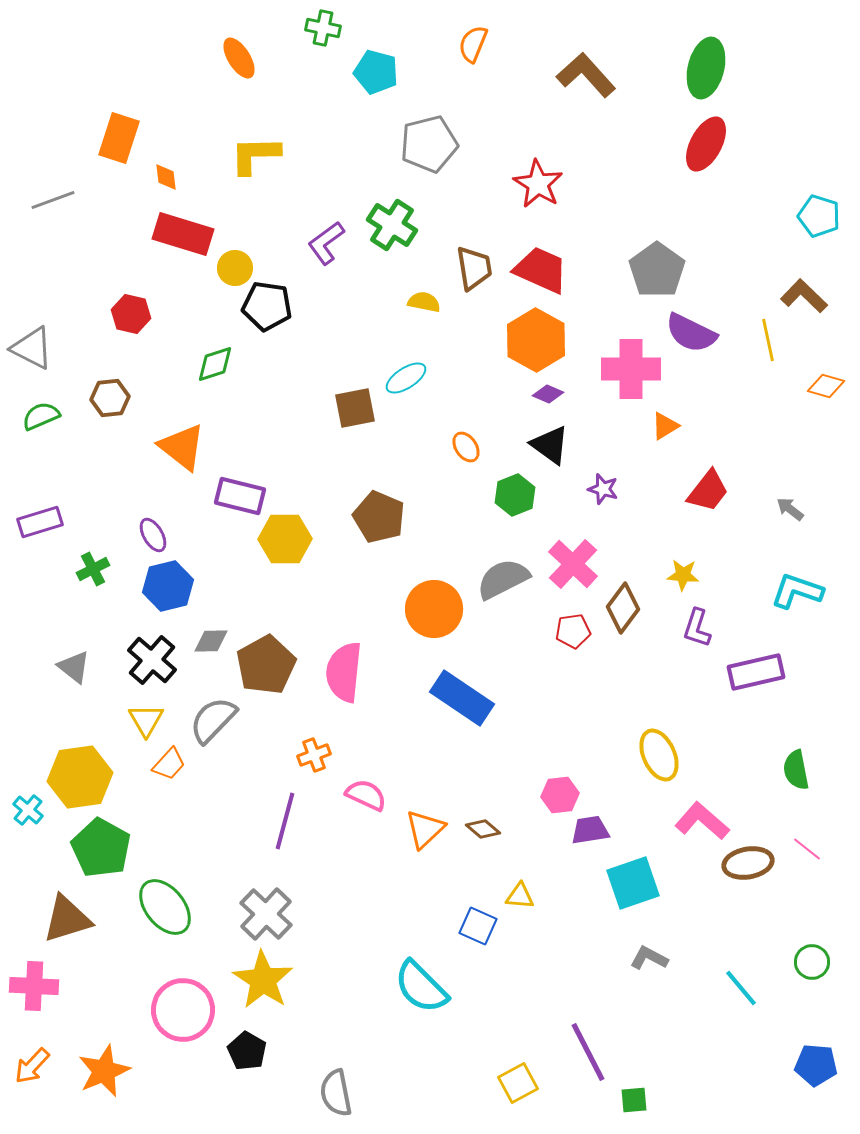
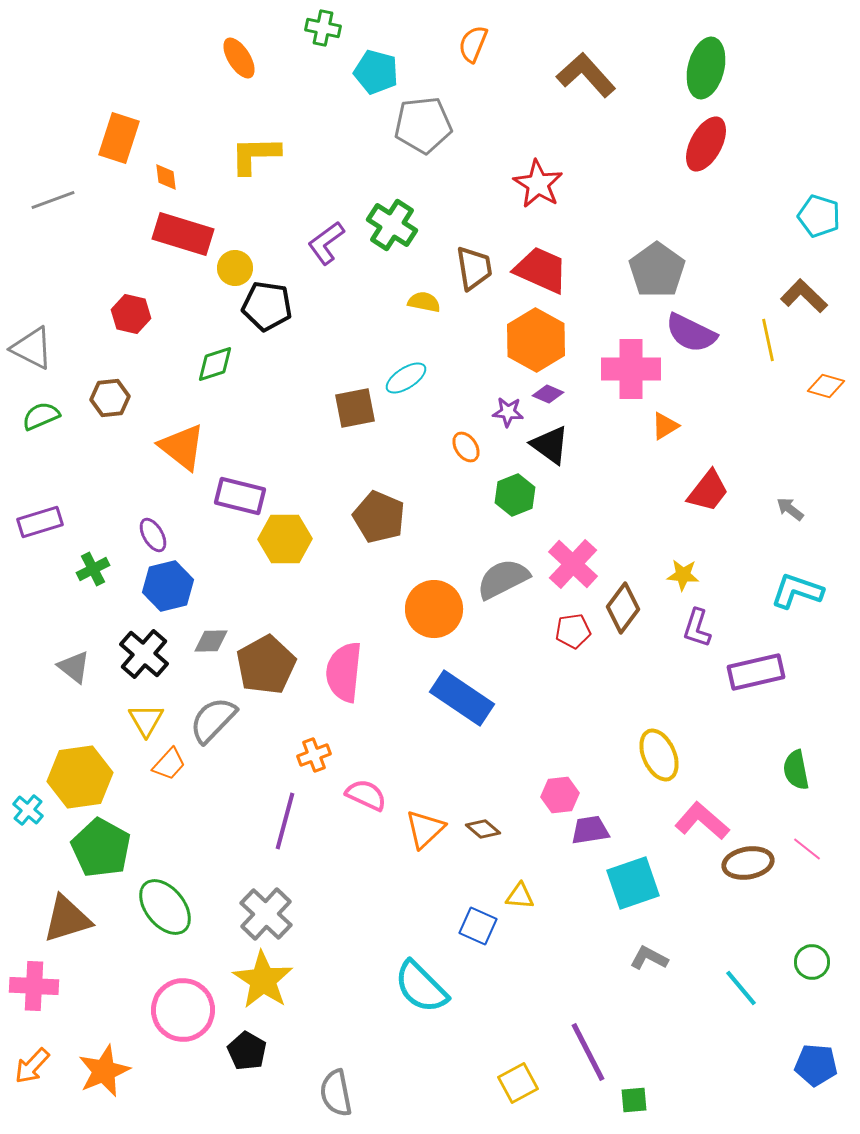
gray pentagon at (429, 144): moved 6 px left, 19 px up; rotated 8 degrees clockwise
purple star at (603, 489): moved 95 px left, 77 px up; rotated 12 degrees counterclockwise
black cross at (152, 660): moved 8 px left, 6 px up
